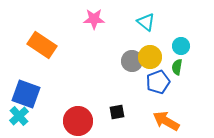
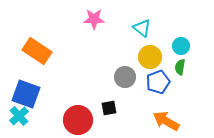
cyan triangle: moved 4 px left, 6 px down
orange rectangle: moved 5 px left, 6 px down
gray circle: moved 7 px left, 16 px down
green semicircle: moved 3 px right
black square: moved 8 px left, 4 px up
red circle: moved 1 px up
